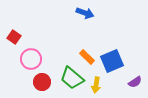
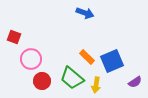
red square: rotated 16 degrees counterclockwise
red circle: moved 1 px up
